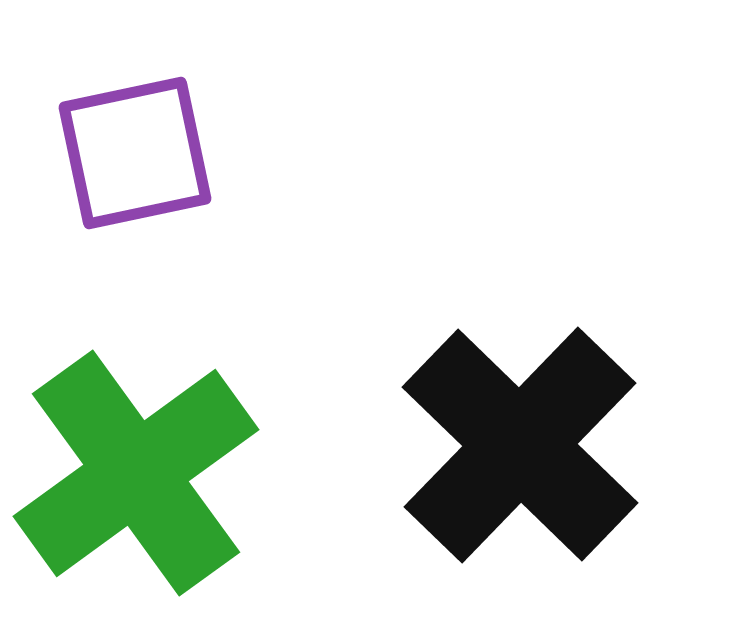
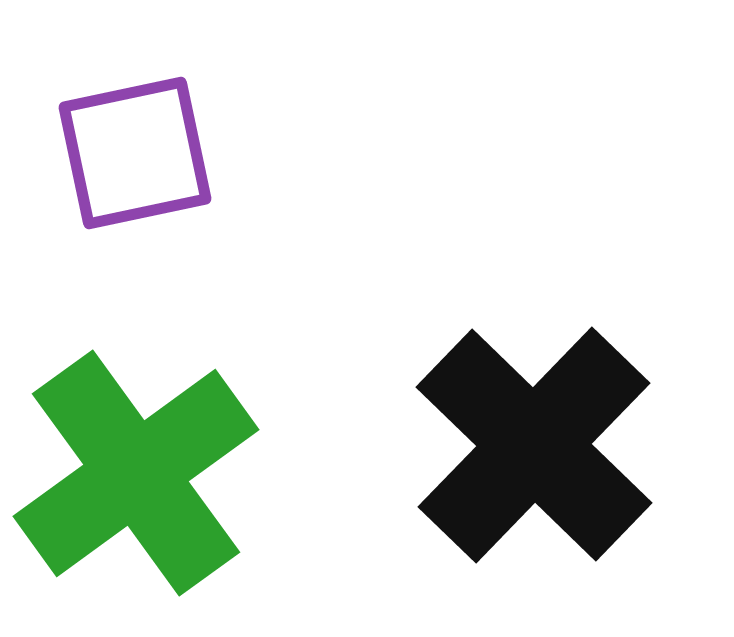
black cross: moved 14 px right
